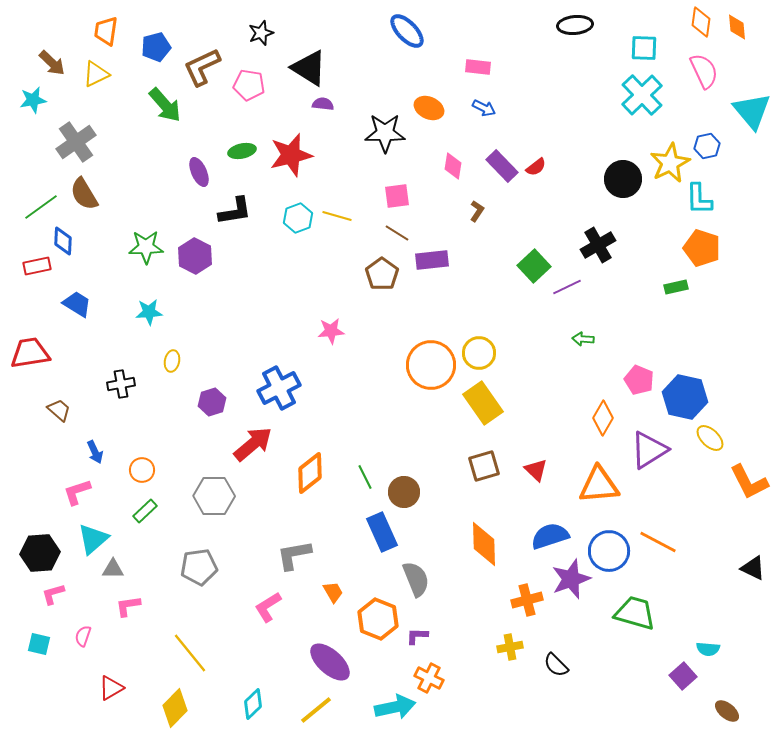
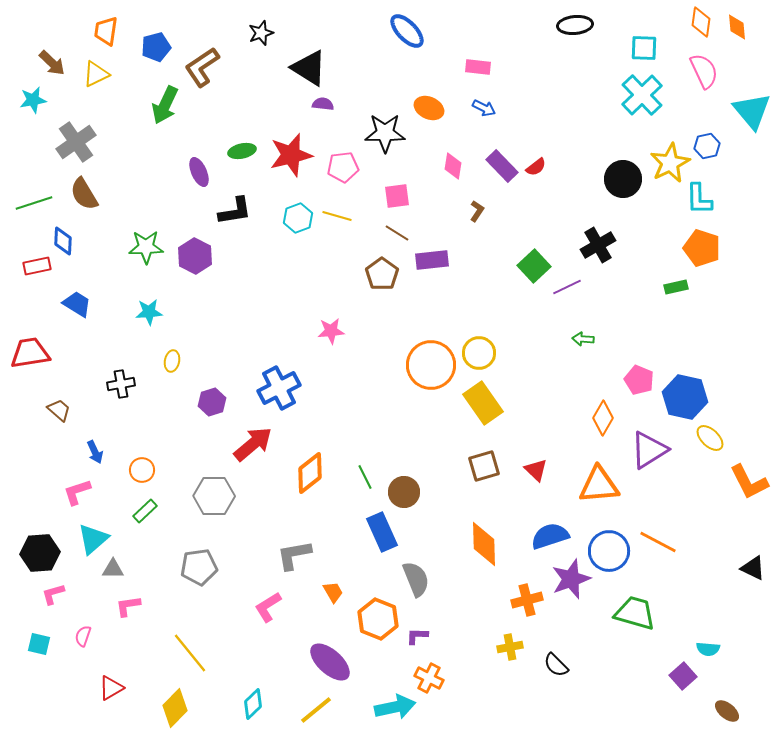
brown L-shape at (202, 67): rotated 9 degrees counterclockwise
pink pentagon at (249, 85): moved 94 px right, 82 px down; rotated 16 degrees counterclockwise
green arrow at (165, 105): rotated 66 degrees clockwise
green line at (41, 207): moved 7 px left, 4 px up; rotated 18 degrees clockwise
